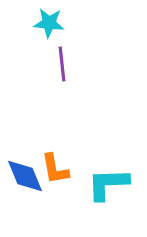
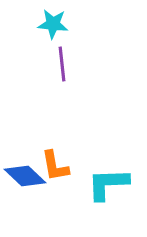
cyan star: moved 4 px right, 1 px down
orange L-shape: moved 3 px up
blue diamond: rotated 24 degrees counterclockwise
